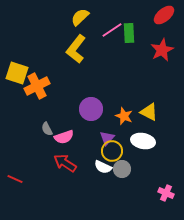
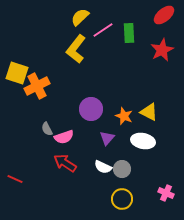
pink line: moved 9 px left
yellow circle: moved 10 px right, 48 px down
